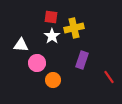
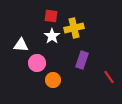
red square: moved 1 px up
